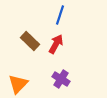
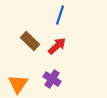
red arrow: moved 1 px right, 2 px down; rotated 18 degrees clockwise
purple cross: moved 9 px left
orange triangle: rotated 10 degrees counterclockwise
